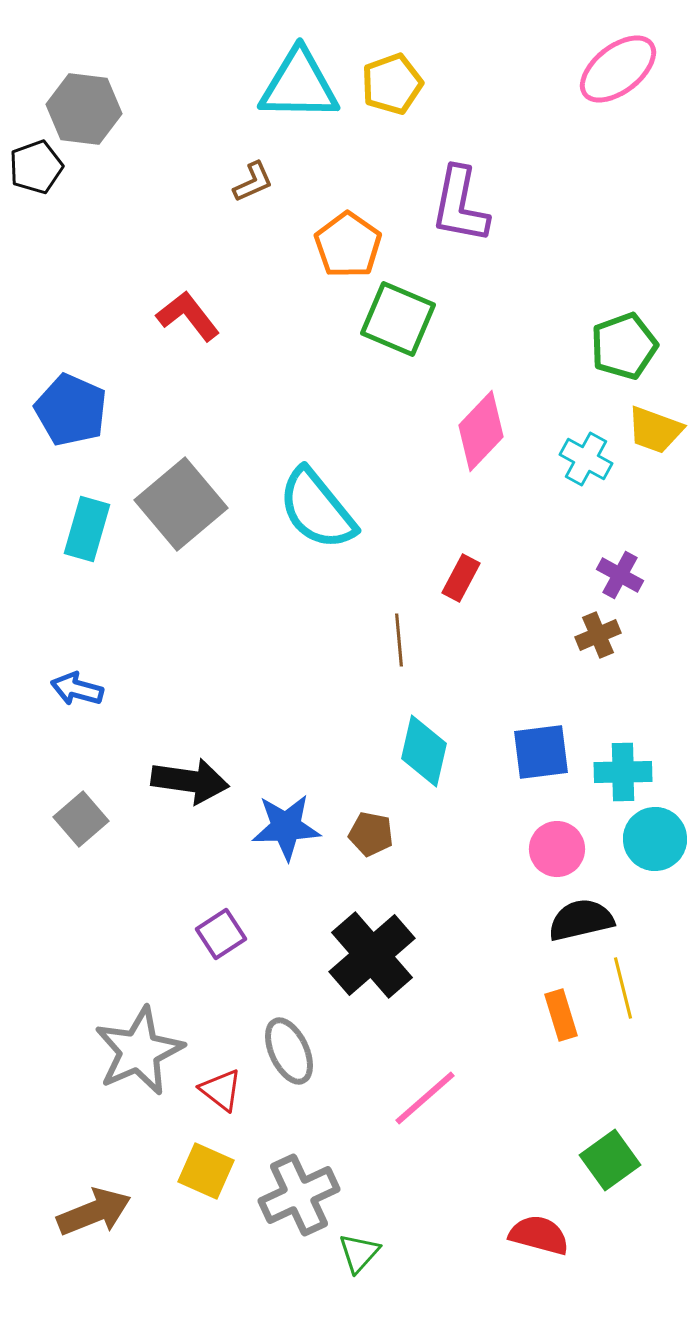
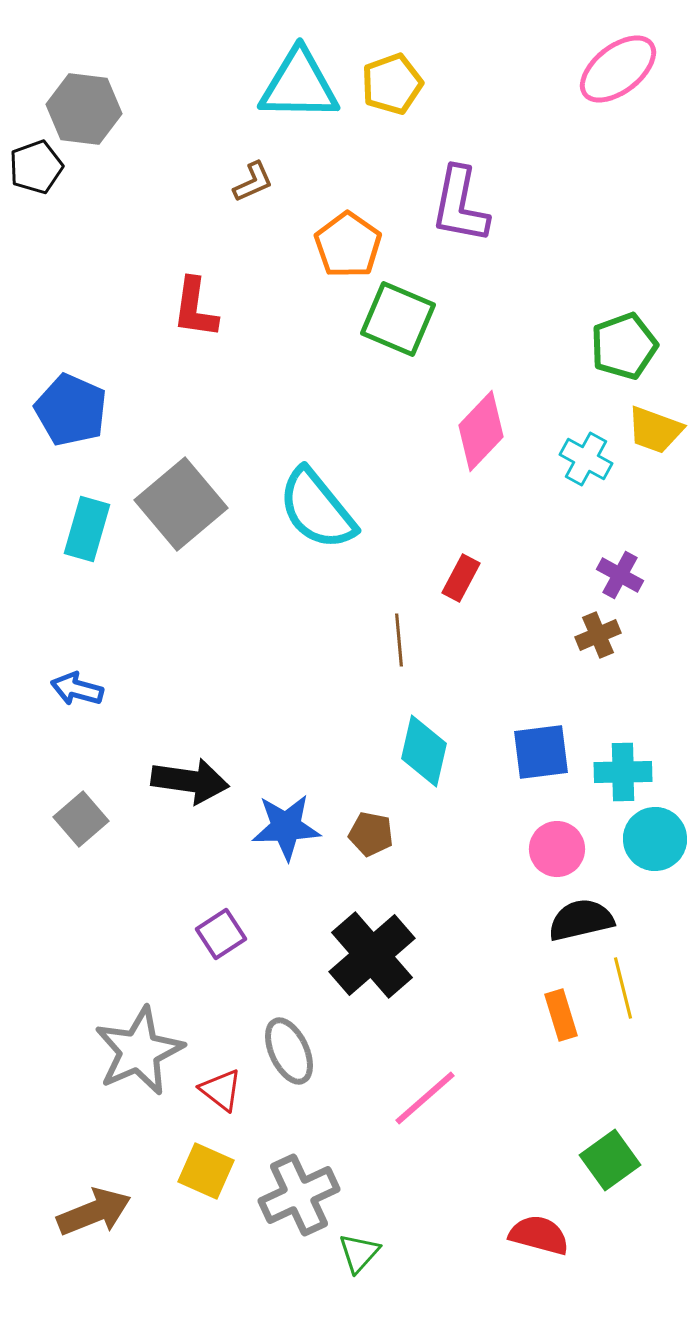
red L-shape at (188, 316): moved 7 px right, 8 px up; rotated 134 degrees counterclockwise
